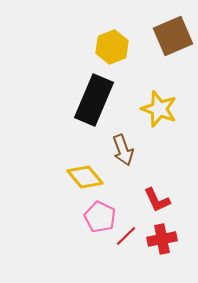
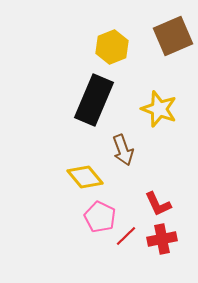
red L-shape: moved 1 px right, 4 px down
